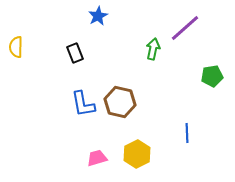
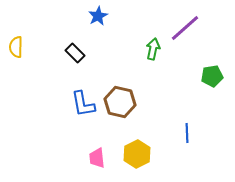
black rectangle: rotated 24 degrees counterclockwise
pink trapezoid: rotated 80 degrees counterclockwise
